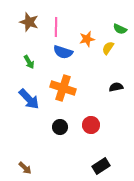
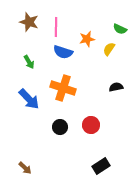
yellow semicircle: moved 1 px right, 1 px down
